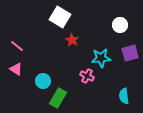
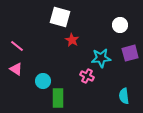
white square: rotated 15 degrees counterclockwise
green rectangle: rotated 30 degrees counterclockwise
